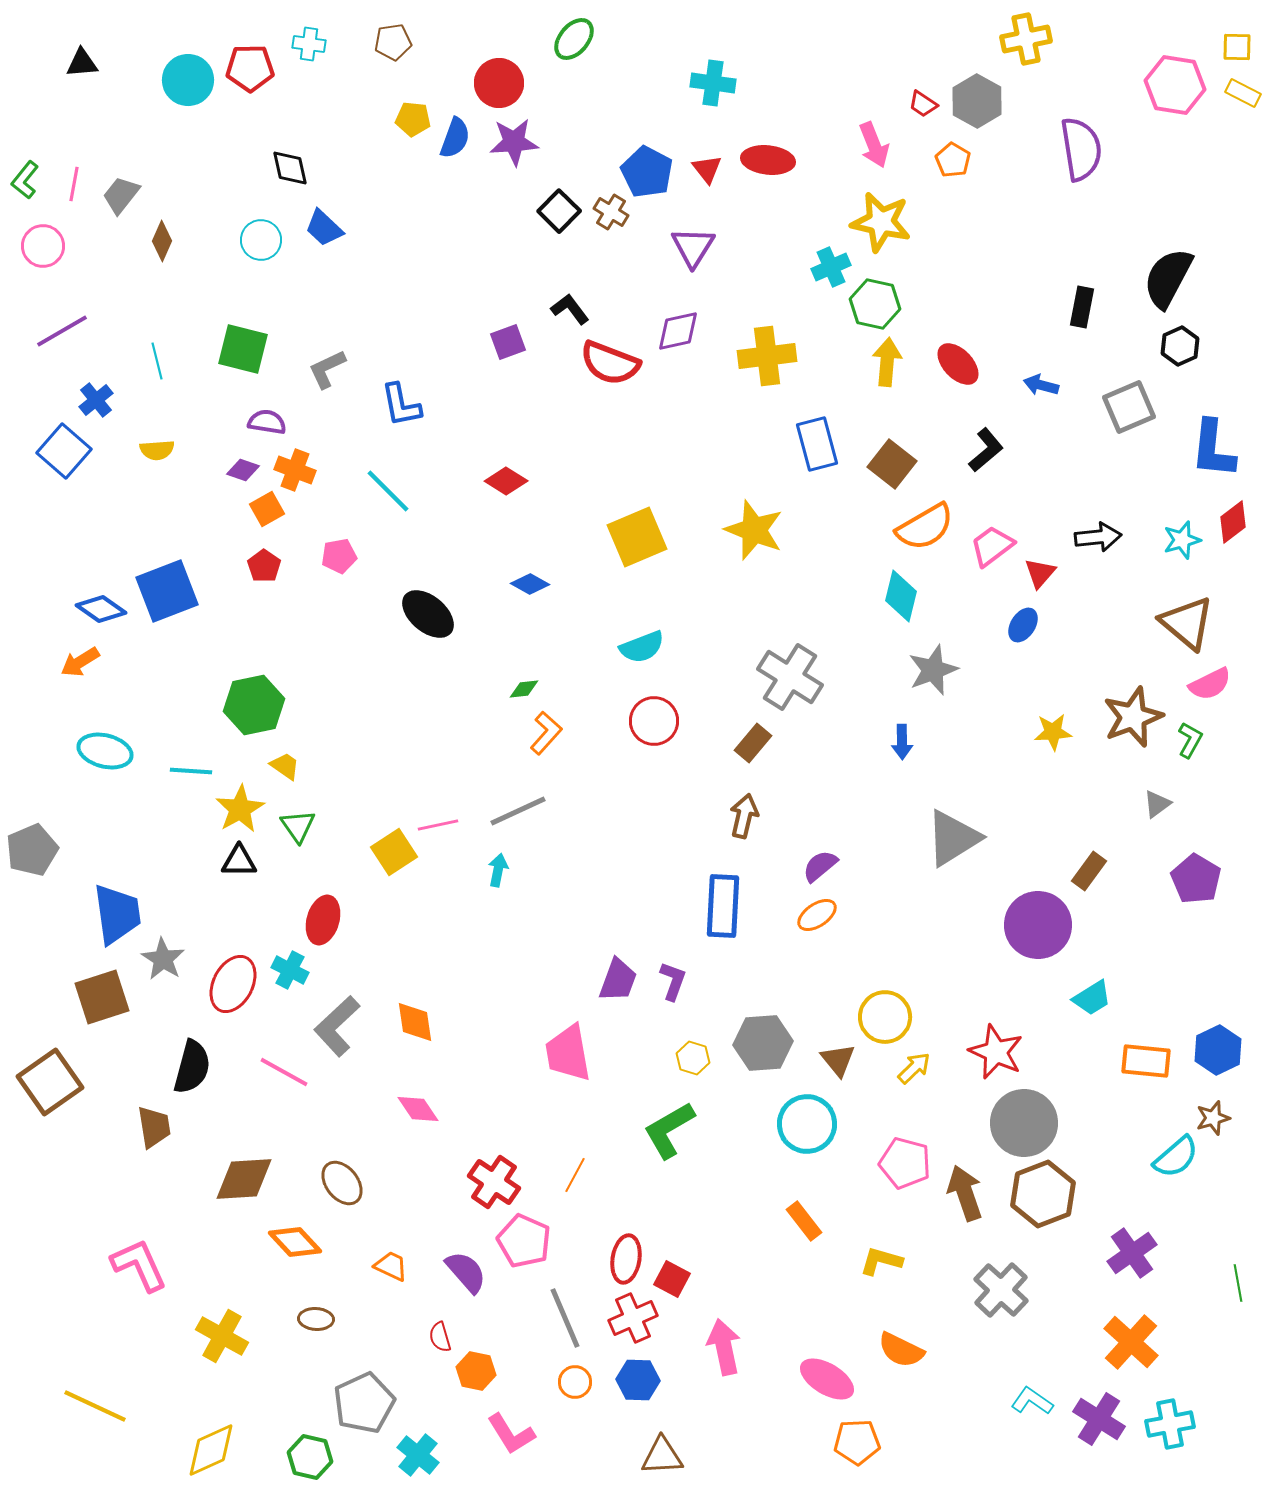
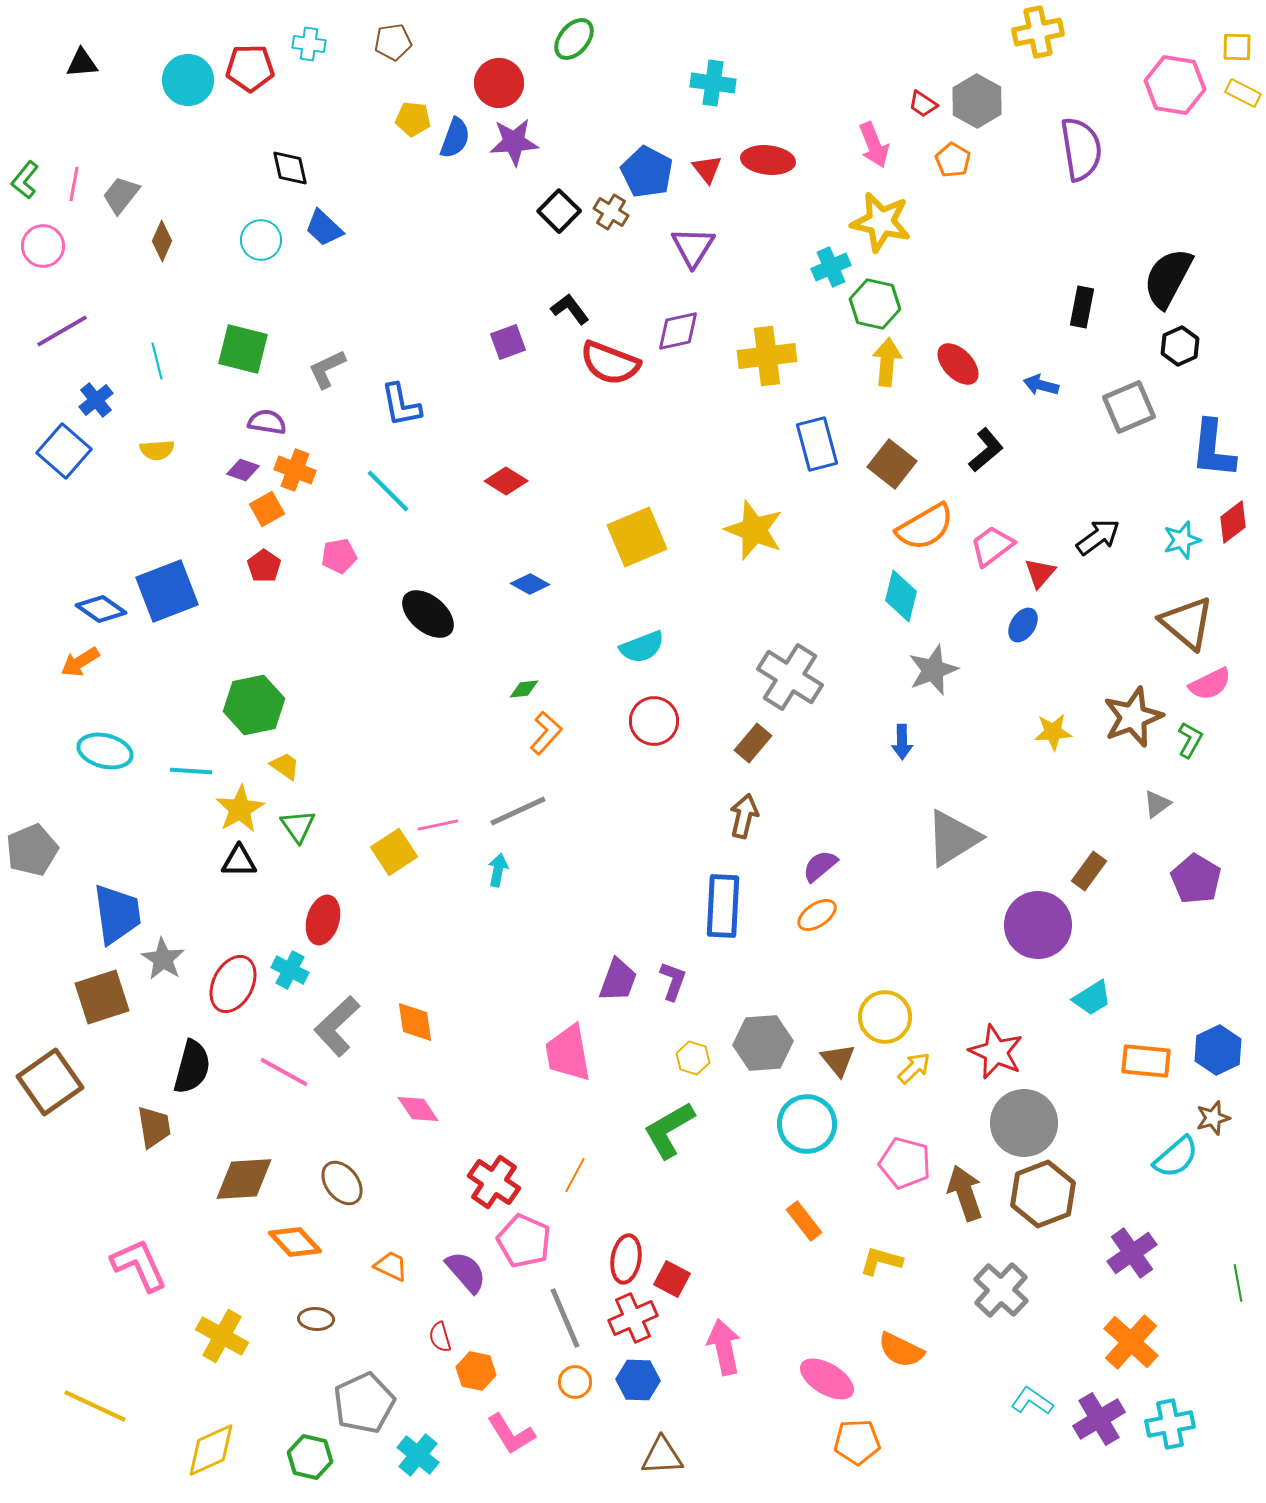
yellow cross at (1026, 39): moved 12 px right, 7 px up
black arrow at (1098, 537): rotated 30 degrees counterclockwise
purple cross at (1099, 1419): rotated 27 degrees clockwise
